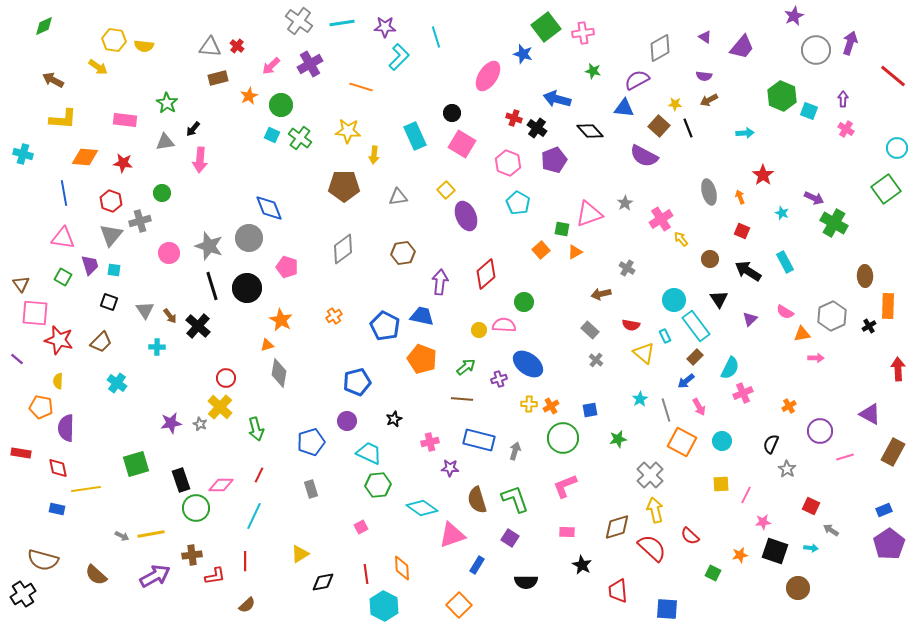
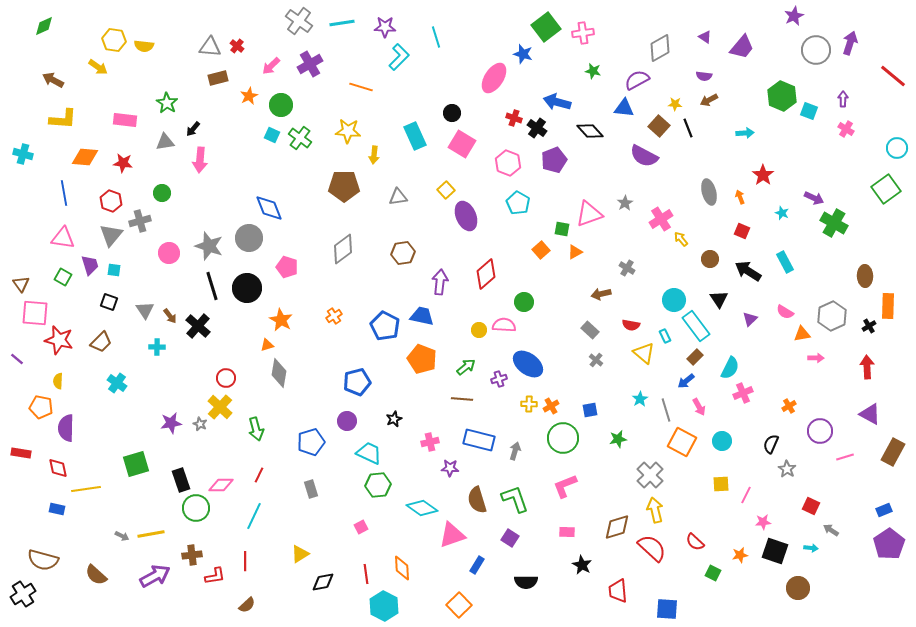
pink ellipse at (488, 76): moved 6 px right, 2 px down
blue arrow at (557, 99): moved 3 px down
red arrow at (898, 369): moved 31 px left, 2 px up
red semicircle at (690, 536): moved 5 px right, 6 px down
